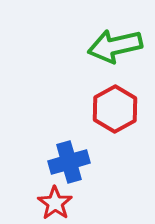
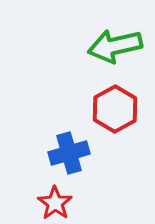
blue cross: moved 9 px up
